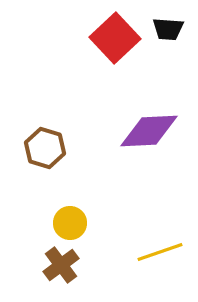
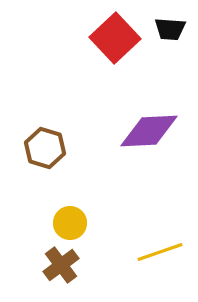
black trapezoid: moved 2 px right
